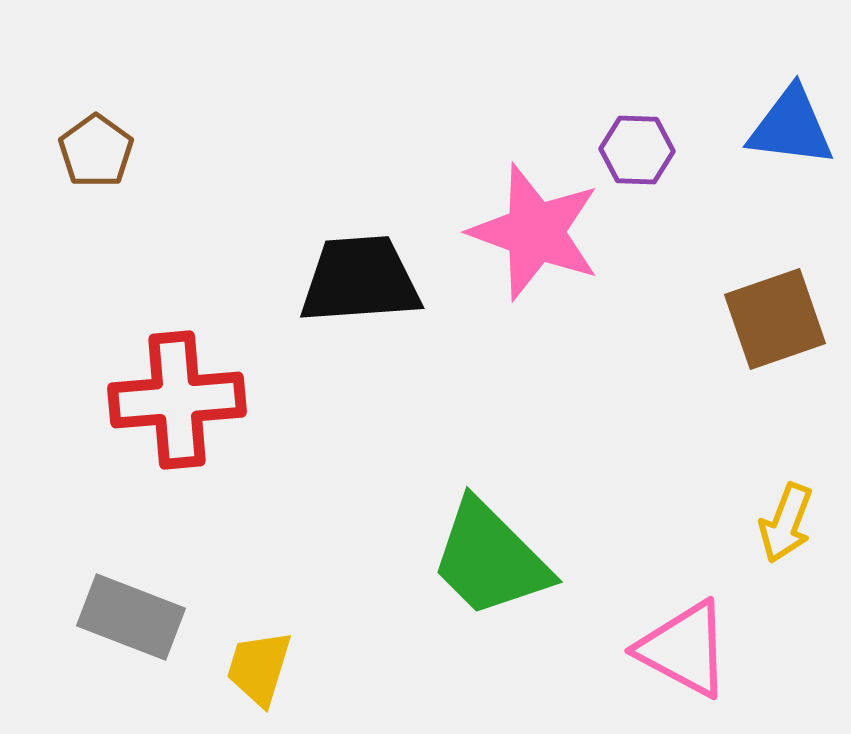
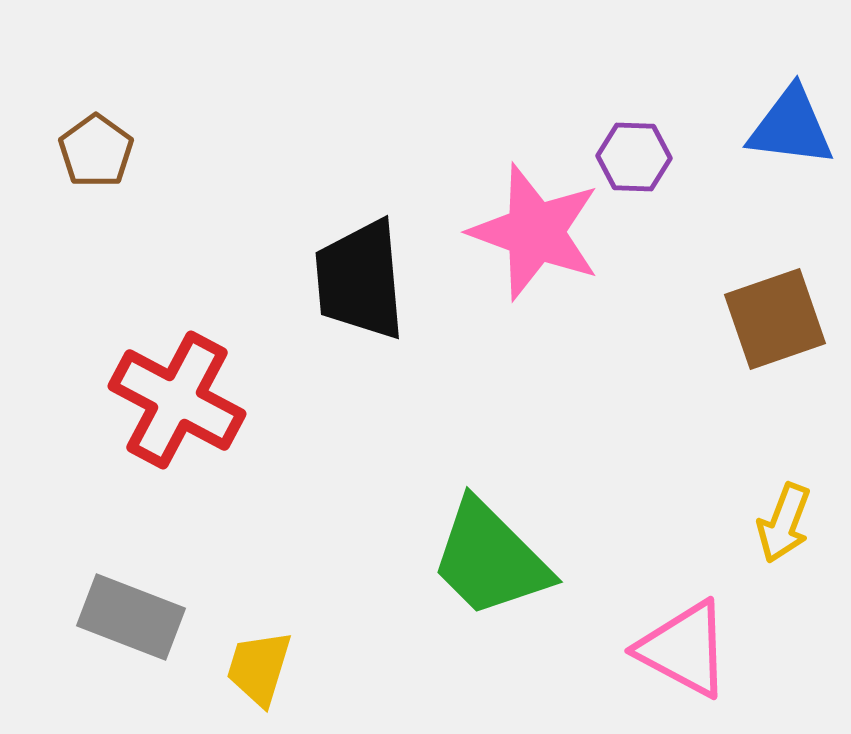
purple hexagon: moved 3 px left, 7 px down
black trapezoid: rotated 91 degrees counterclockwise
red cross: rotated 33 degrees clockwise
yellow arrow: moved 2 px left
